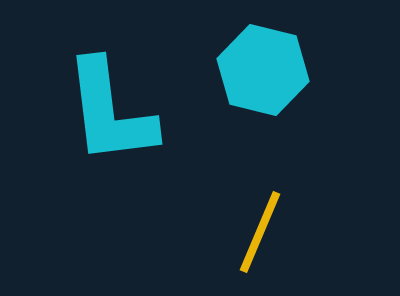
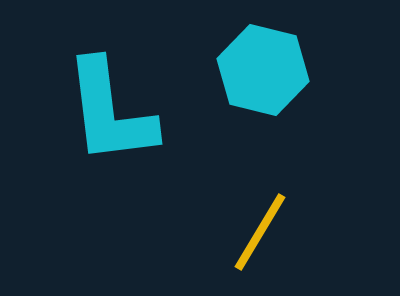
yellow line: rotated 8 degrees clockwise
